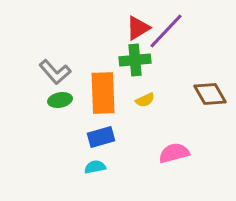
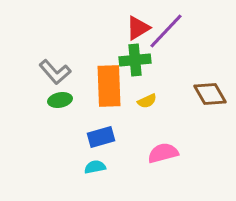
orange rectangle: moved 6 px right, 7 px up
yellow semicircle: moved 2 px right, 1 px down
pink semicircle: moved 11 px left
